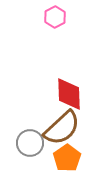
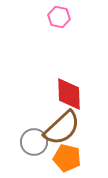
pink hexagon: moved 4 px right; rotated 20 degrees counterclockwise
gray circle: moved 4 px right, 1 px up
orange pentagon: rotated 24 degrees counterclockwise
